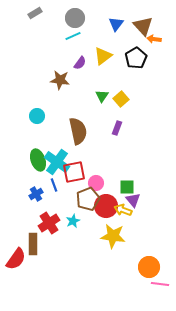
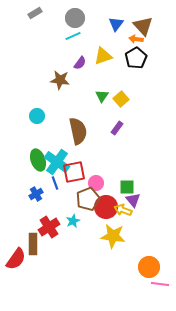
orange arrow: moved 18 px left
yellow triangle: rotated 18 degrees clockwise
purple rectangle: rotated 16 degrees clockwise
blue line: moved 1 px right, 2 px up
red circle: moved 1 px down
red cross: moved 4 px down
